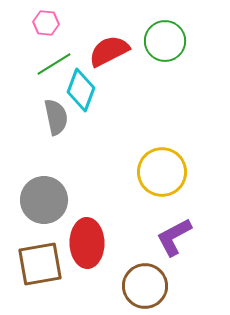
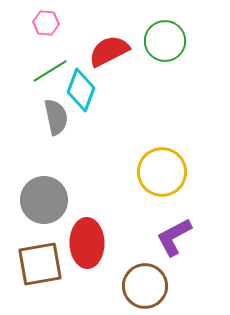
green line: moved 4 px left, 7 px down
